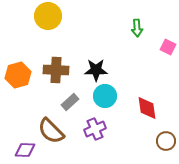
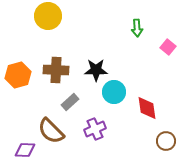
pink square: rotated 14 degrees clockwise
cyan circle: moved 9 px right, 4 px up
